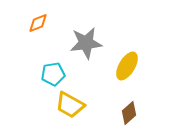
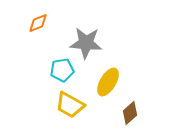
gray star: rotated 12 degrees clockwise
yellow ellipse: moved 19 px left, 16 px down
cyan pentagon: moved 9 px right, 4 px up
brown diamond: moved 1 px right
